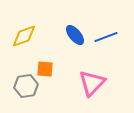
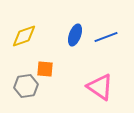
blue ellipse: rotated 60 degrees clockwise
pink triangle: moved 8 px right, 4 px down; rotated 40 degrees counterclockwise
